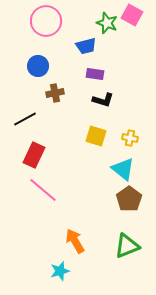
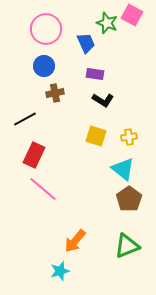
pink circle: moved 8 px down
blue trapezoid: moved 3 px up; rotated 100 degrees counterclockwise
blue circle: moved 6 px right
black L-shape: rotated 15 degrees clockwise
yellow cross: moved 1 px left, 1 px up; rotated 21 degrees counterclockwise
pink line: moved 1 px up
orange arrow: rotated 110 degrees counterclockwise
